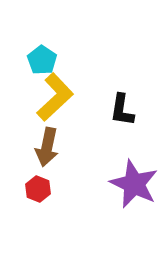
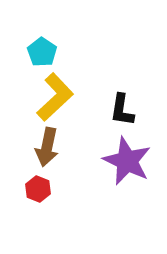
cyan pentagon: moved 8 px up
purple star: moved 7 px left, 23 px up
